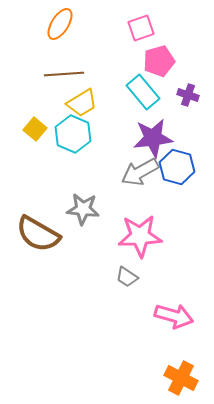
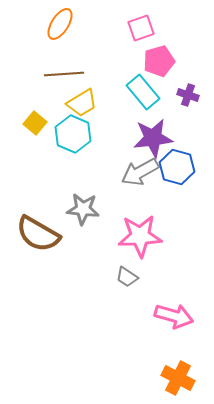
yellow square: moved 6 px up
orange cross: moved 3 px left
